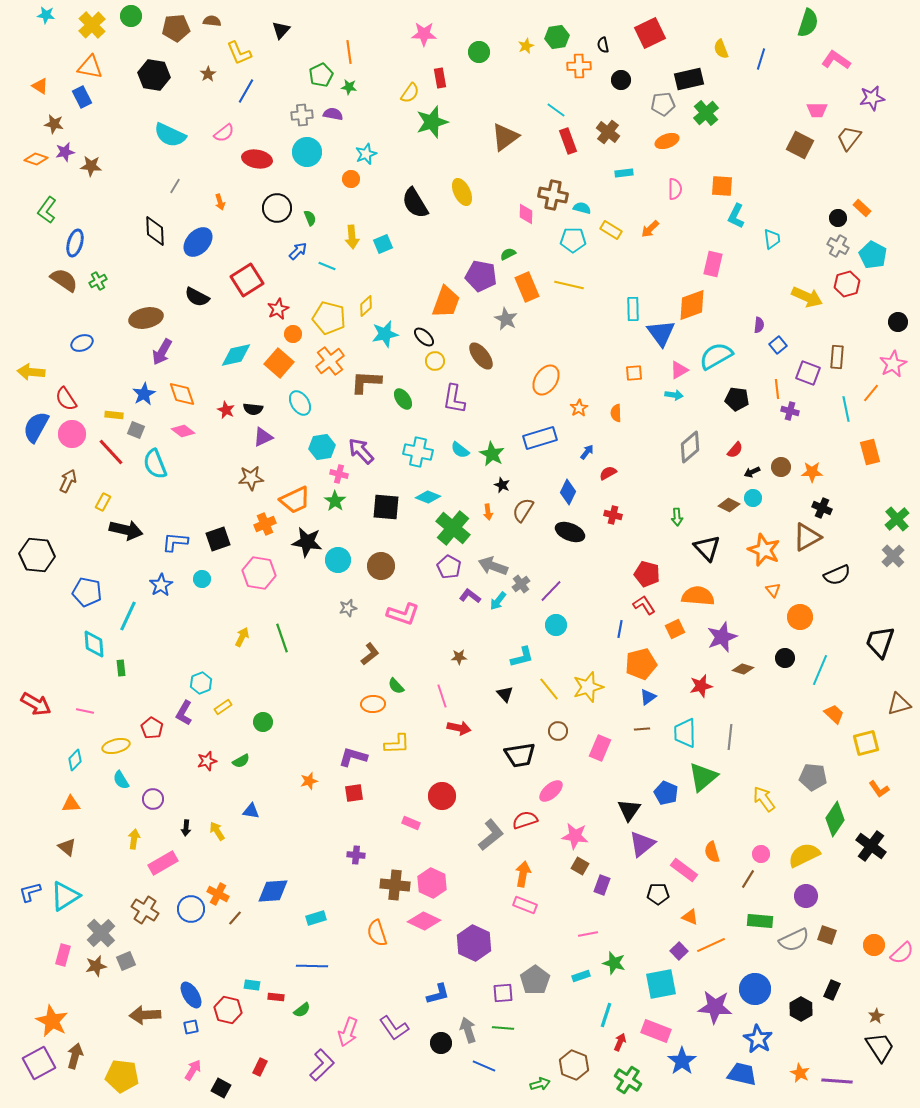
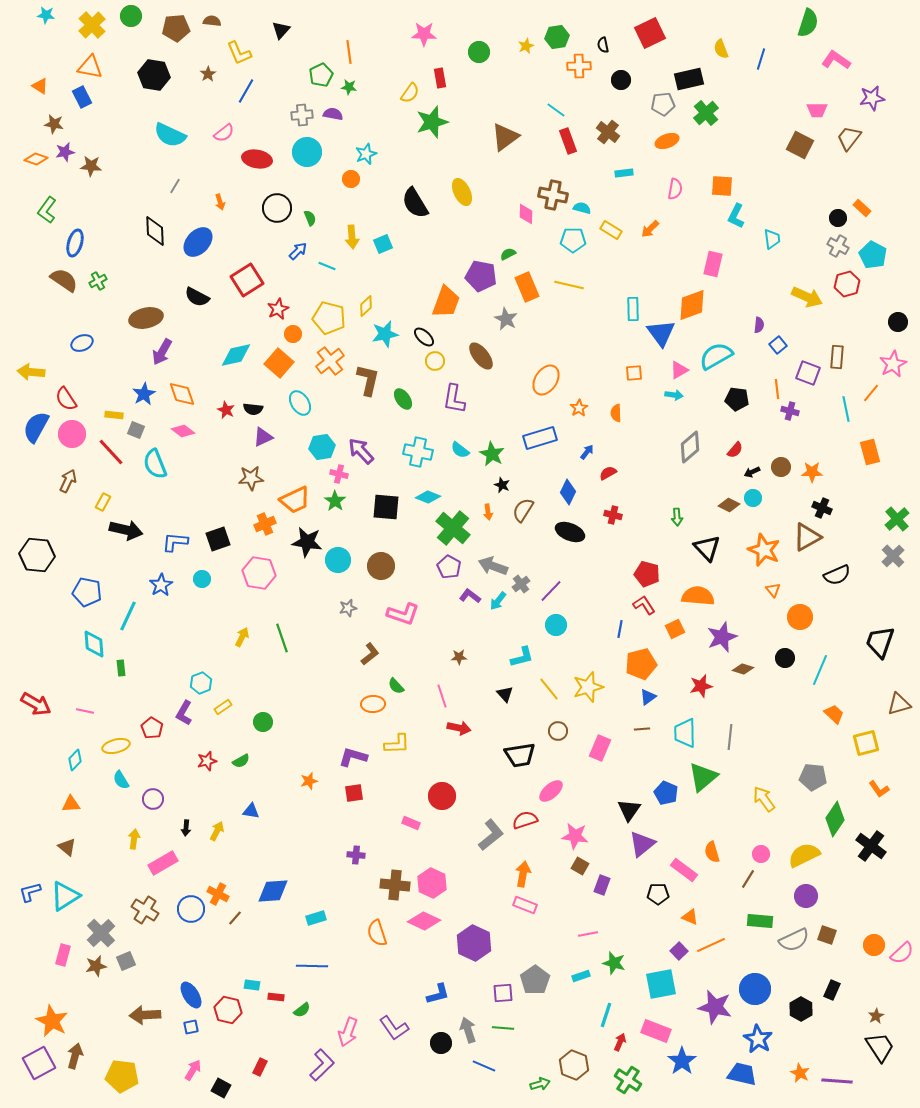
pink semicircle at (675, 189): rotated 10 degrees clockwise
brown L-shape at (366, 382): moved 2 px right, 2 px up; rotated 100 degrees clockwise
yellow arrow at (217, 831): rotated 60 degrees clockwise
purple star at (715, 1007): rotated 8 degrees clockwise
